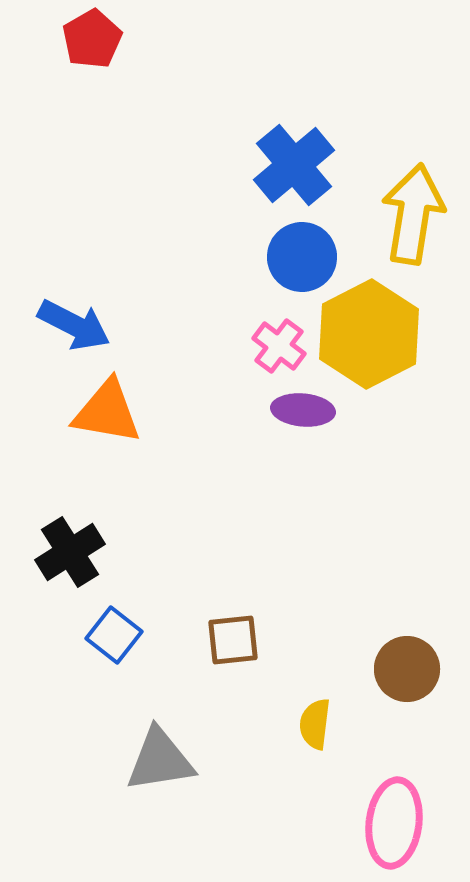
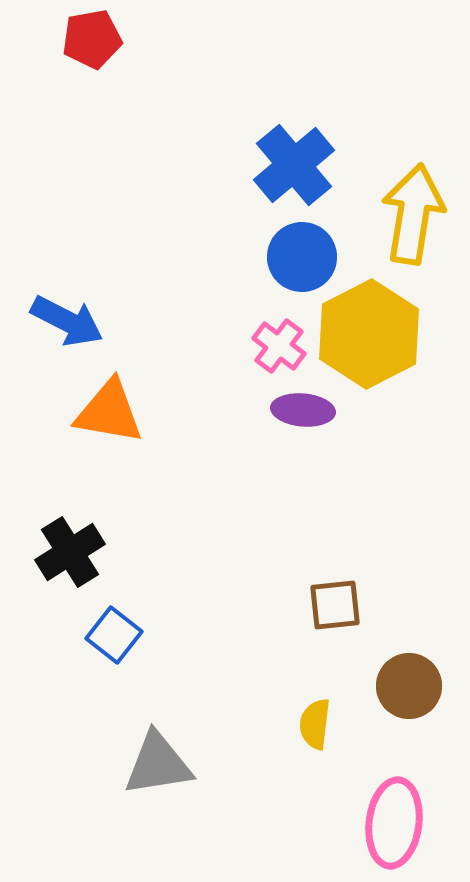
red pentagon: rotated 20 degrees clockwise
blue arrow: moved 7 px left, 4 px up
orange triangle: moved 2 px right
brown square: moved 102 px right, 35 px up
brown circle: moved 2 px right, 17 px down
gray triangle: moved 2 px left, 4 px down
